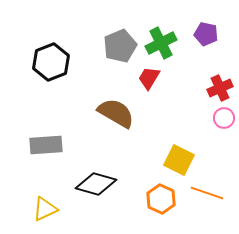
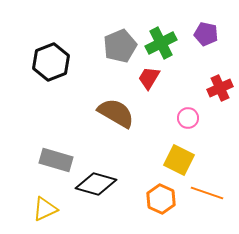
pink circle: moved 36 px left
gray rectangle: moved 10 px right, 15 px down; rotated 20 degrees clockwise
